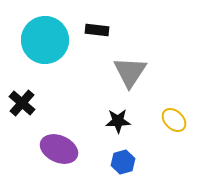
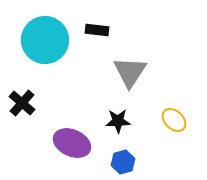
purple ellipse: moved 13 px right, 6 px up
